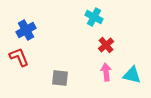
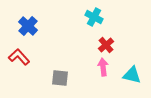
blue cross: moved 2 px right, 4 px up; rotated 18 degrees counterclockwise
red L-shape: rotated 20 degrees counterclockwise
pink arrow: moved 3 px left, 5 px up
